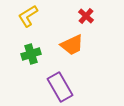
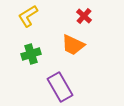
red cross: moved 2 px left
orange trapezoid: moved 1 px right; rotated 50 degrees clockwise
